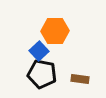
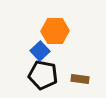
blue square: moved 1 px right
black pentagon: moved 1 px right, 1 px down
